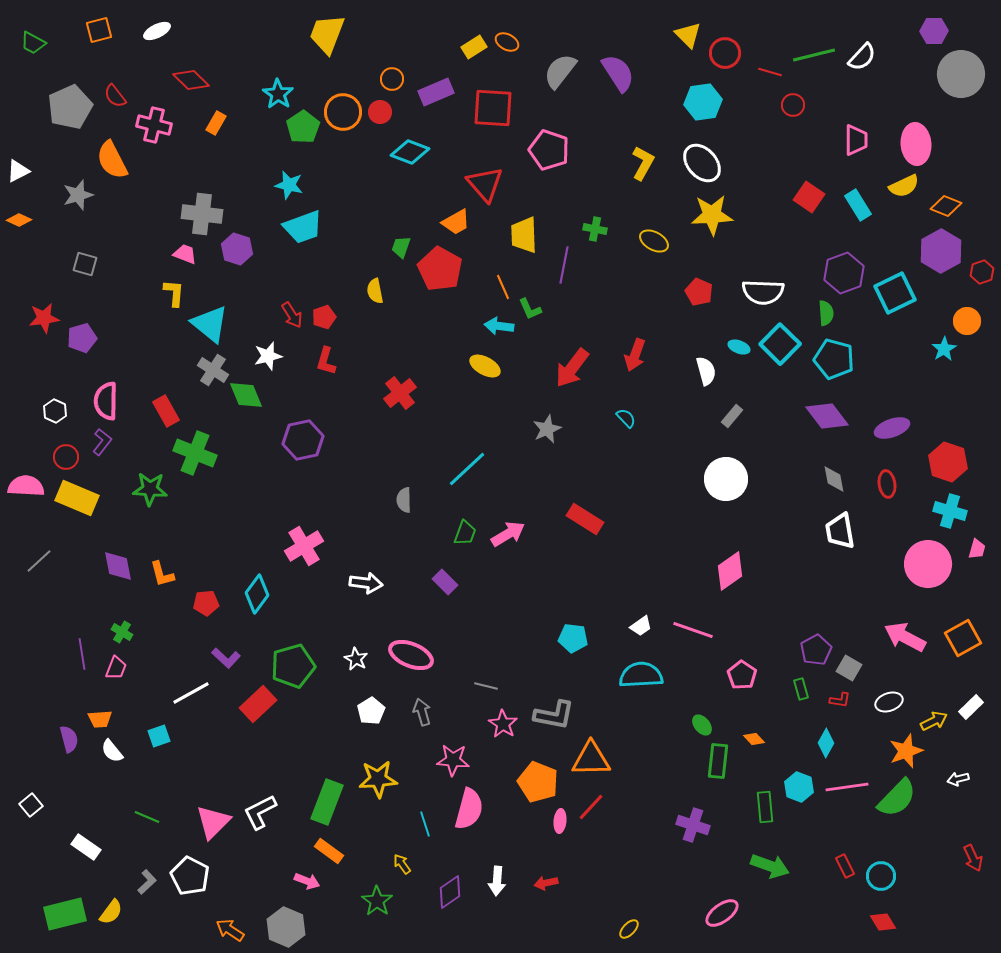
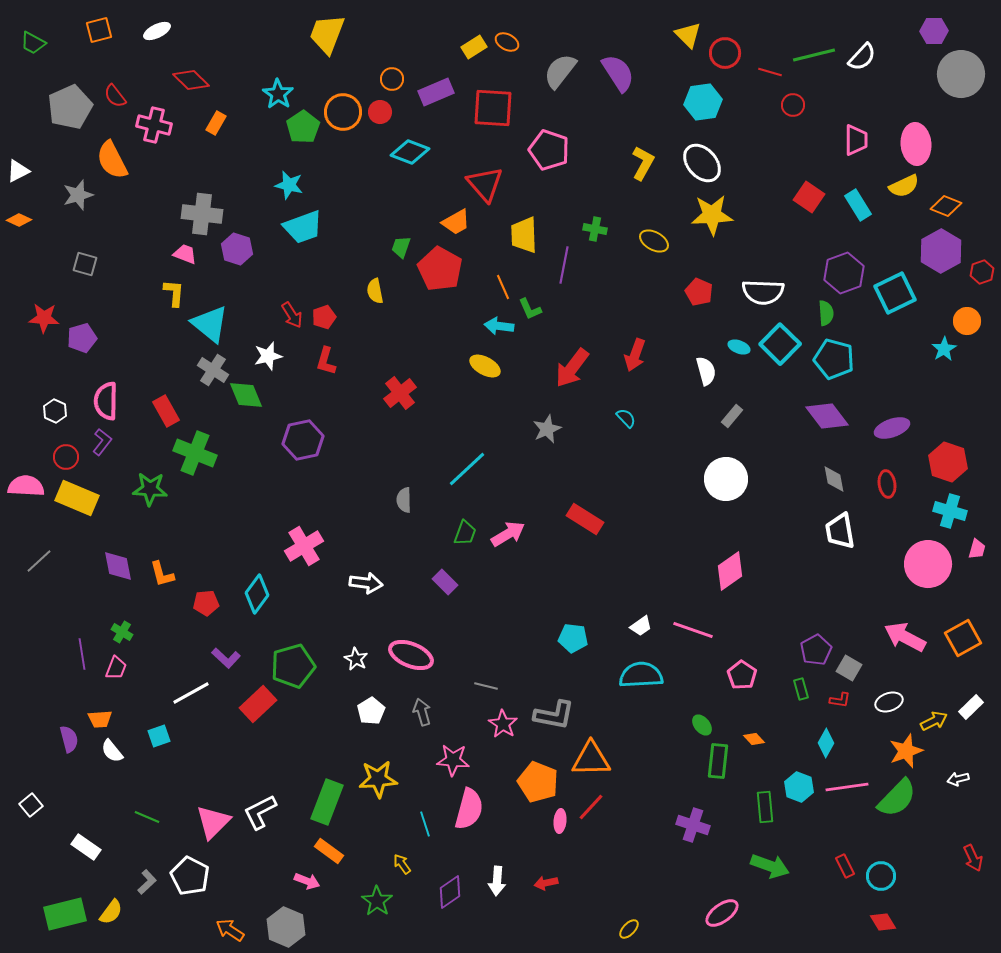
red star at (44, 318): rotated 12 degrees clockwise
